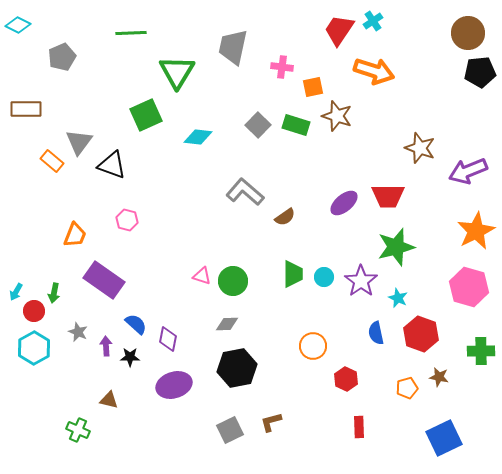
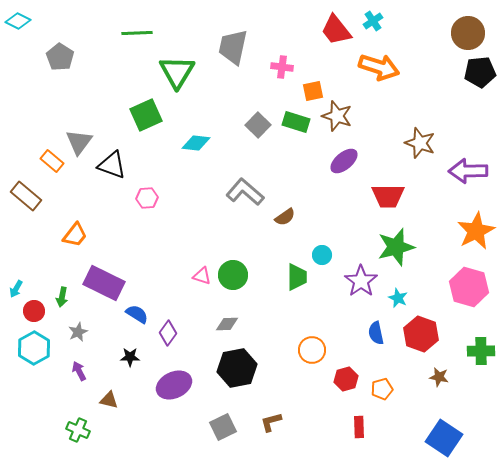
cyan diamond at (18, 25): moved 4 px up
red trapezoid at (339, 30): moved 3 px left; rotated 72 degrees counterclockwise
green line at (131, 33): moved 6 px right
gray pentagon at (62, 57): moved 2 px left; rotated 16 degrees counterclockwise
orange arrow at (374, 71): moved 5 px right, 4 px up
orange square at (313, 87): moved 4 px down
brown rectangle at (26, 109): moved 87 px down; rotated 40 degrees clockwise
green rectangle at (296, 125): moved 3 px up
cyan diamond at (198, 137): moved 2 px left, 6 px down
brown star at (420, 148): moved 5 px up
purple arrow at (468, 171): rotated 21 degrees clockwise
purple ellipse at (344, 203): moved 42 px up
pink hexagon at (127, 220): moved 20 px right, 22 px up; rotated 20 degrees counterclockwise
orange trapezoid at (75, 235): rotated 16 degrees clockwise
green trapezoid at (293, 274): moved 4 px right, 3 px down
cyan circle at (324, 277): moved 2 px left, 22 px up
purple rectangle at (104, 280): moved 3 px down; rotated 9 degrees counterclockwise
green circle at (233, 281): moved 6 px up
cyan arrow at (16, 292): moved 3 px up
green arrow at (54, 293): moved 8 px right, 4 px down
blue semicircle at (136, 324): moved 1 px right, 10 px up; rotated 10 degrees counterclockwise
gray star at (78, 332): rotated 24 degrees clockwise
purple diamond at (168, 339): moved 6 px up; rotated 25 degrees clockwise
purple arrow at (106, 346): moved 27 px left, 25 px down; rotated 24 degrees counterclockwise
orange circle at (313, 346): moved 1 px left, 4 px down
red hexagon at (346, 379): rotated 20 degrees clockwise
purple ellipse at (174, 385): rotated 8 degrees counterclockwise
orange pentagon at (407, 388): moved 25 px left, 1 px down
gray square at (230, 430): moved 7 px left, 3 px up
blue square at (444, 438): rotated 30 degrees counterclockwise
